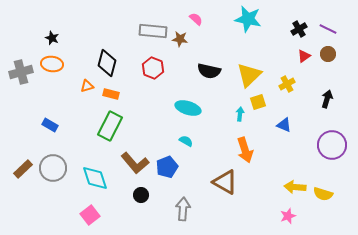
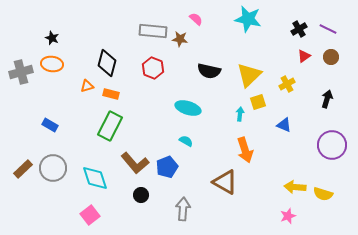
brown circle: moved 3 px right, 3 px down
